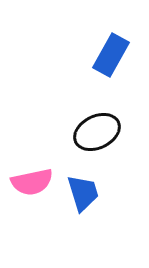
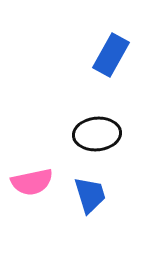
black ellipse: moved 2 px down; rotated 21 degrees clockwise
blue trapezoid: moved 7 px right, 2 px down
